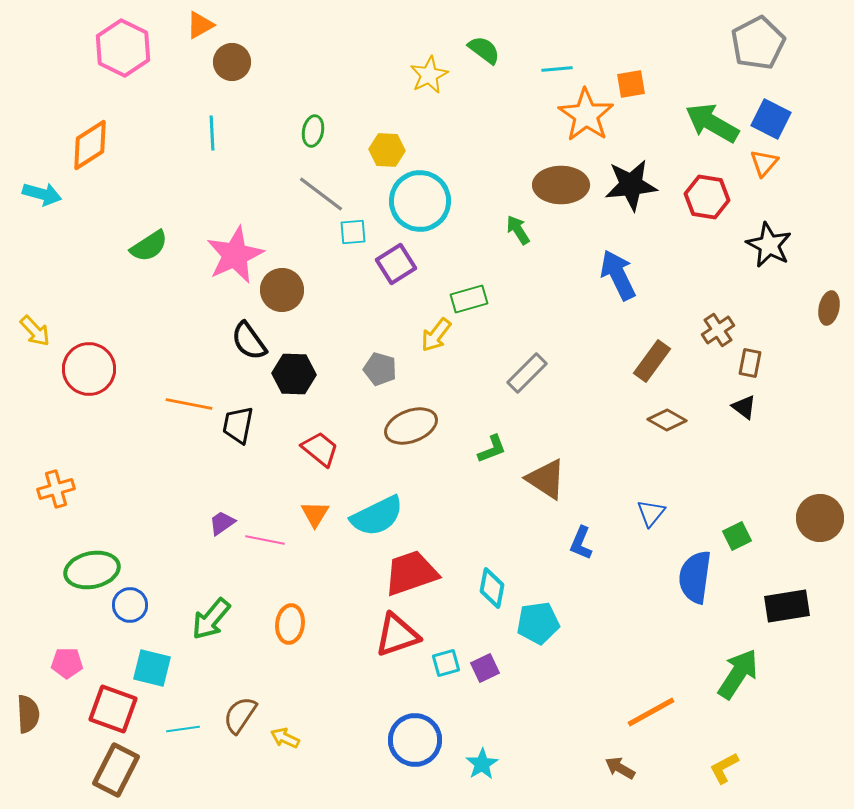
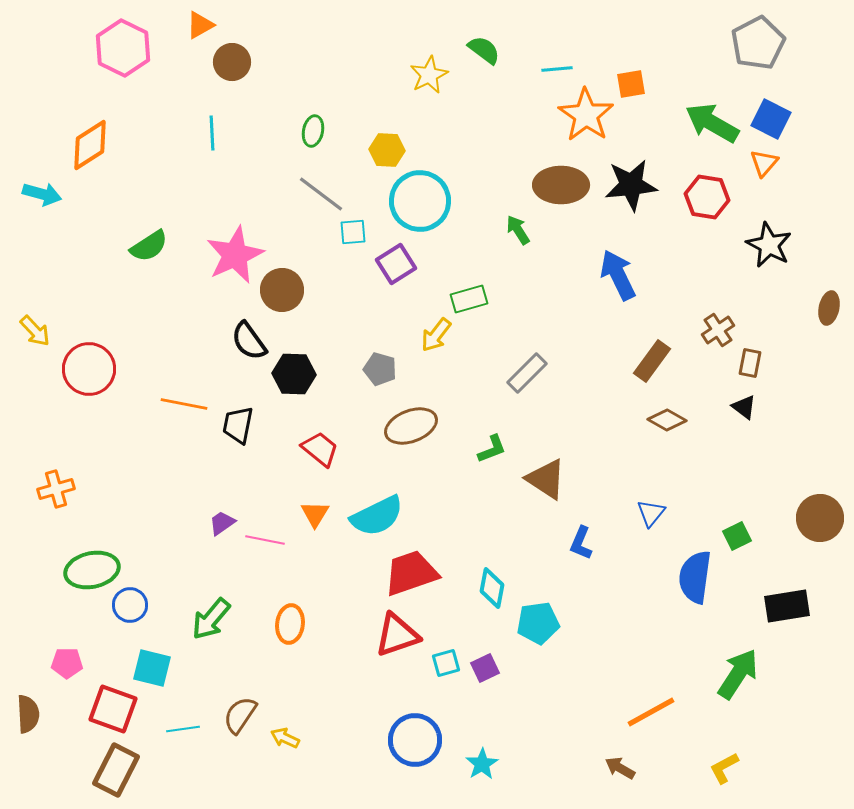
orange line at (189, 404): moved 5 px left
